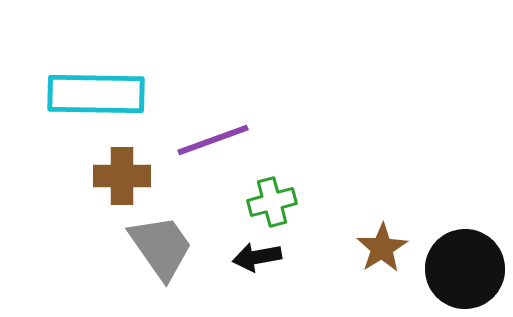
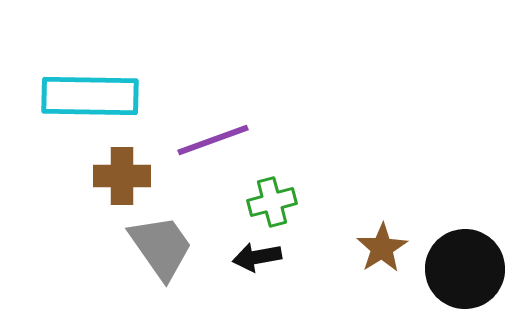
cyan rectangle: moved 6 px left, 2 px down
